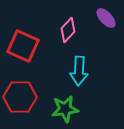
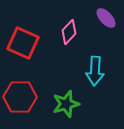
pink diamond: moved 1 px right, 2 px down
red square: moved 3 px up
cyan arrow: moved 16 px right
green star: moved 1 px right, 5 px up; rotated 8 degrees counterclockwise
